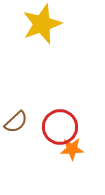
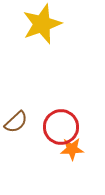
red circle: moved 1 px right
